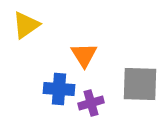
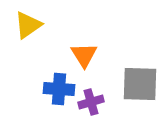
yellow triangle: moved 2 px right
purple cross: moved 1 px up
